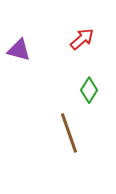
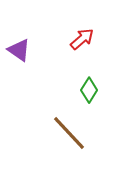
purple triangle: rotated 20 degrees clockwise
brown line: rotated 24 degrees counterclockwise
